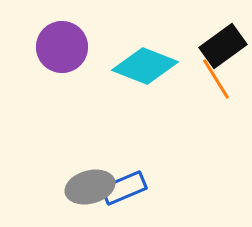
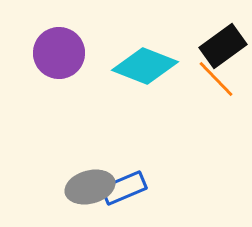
purple circle: moved 3 px left, 6 px down
orange line: rotated 12 degrees counterclockwise
